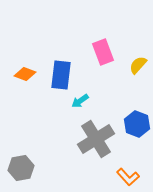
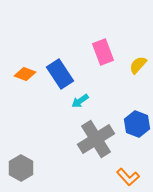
blue rectangle: moved 1 px left, 1 px up; rotated 40 degrees counterclockwise
gray hexagon: rotated 20 degrees counterclockwise
